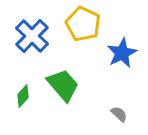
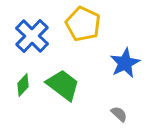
blue star: moved 3 px right, 10 px down
green trapezoid: rotated 12 degrees counterclockwise
green diamond: moved 11 px up
